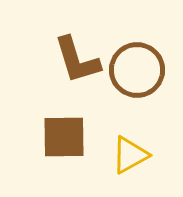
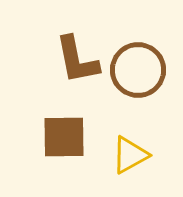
brown L-shape: rotated 6 degrees clockwise
brown circle: moved 1 px right
